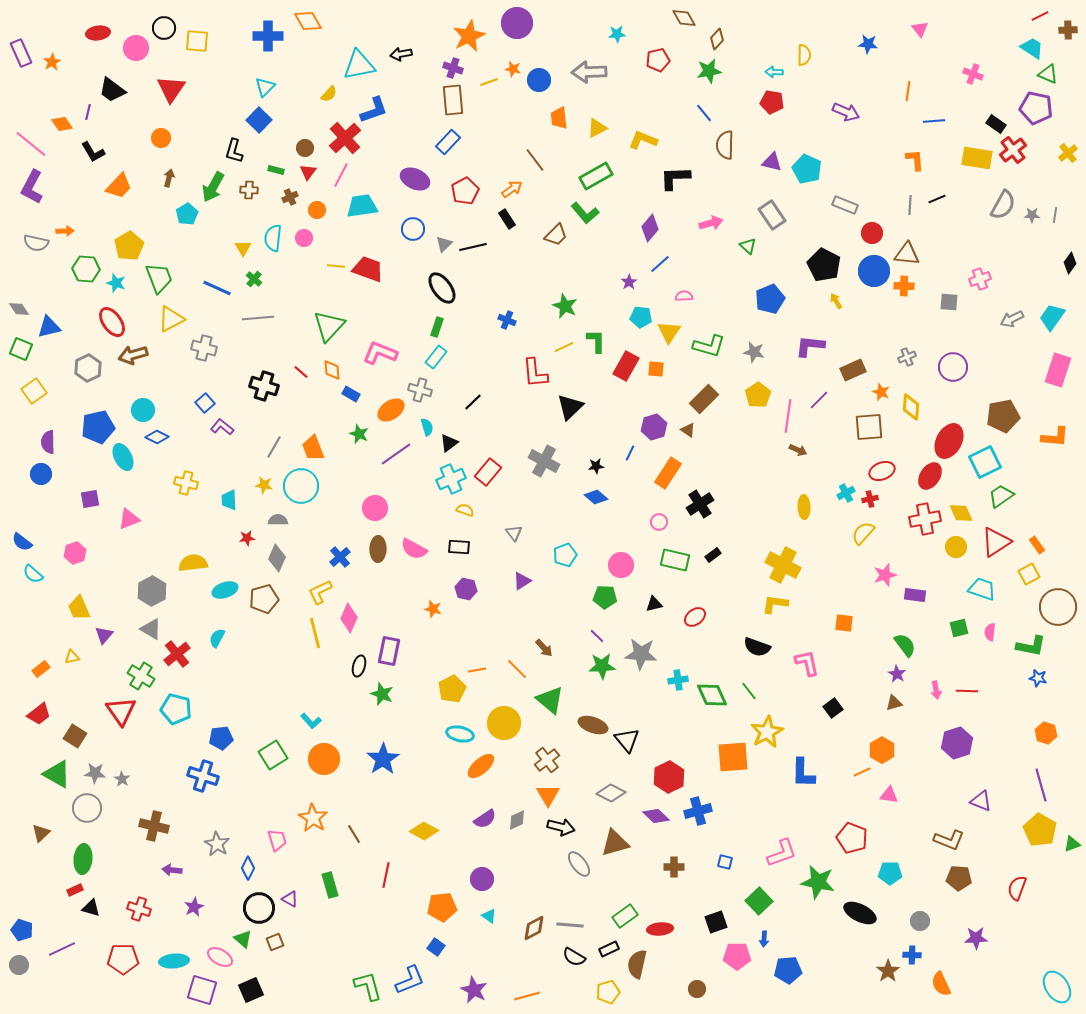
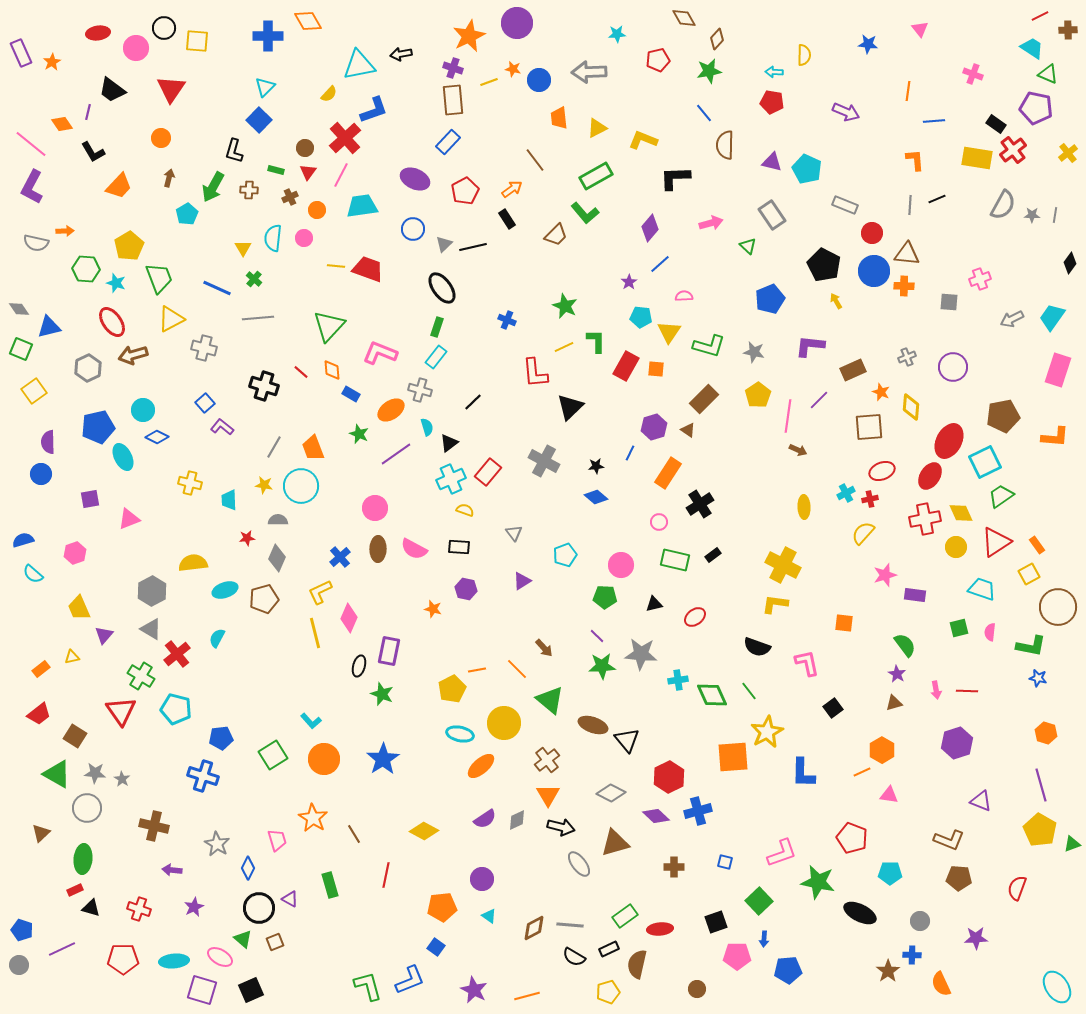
yellow cross at (186, 483): moved 4 px right
blue semicircle at (22, 542): moved 1 px right, 2 px up; rotated 125 degrees clockwise
